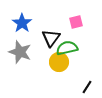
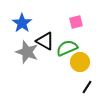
black triangle: moved 6 px left, 3 px down; rotated 36 degrees counterclockwise
green semicircle: rotated 10 degrees counterclockwise
gray star: moved 7 px right
yellow circle: moved 21 px right
